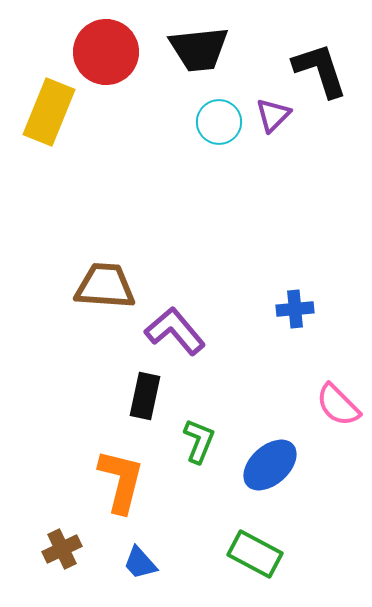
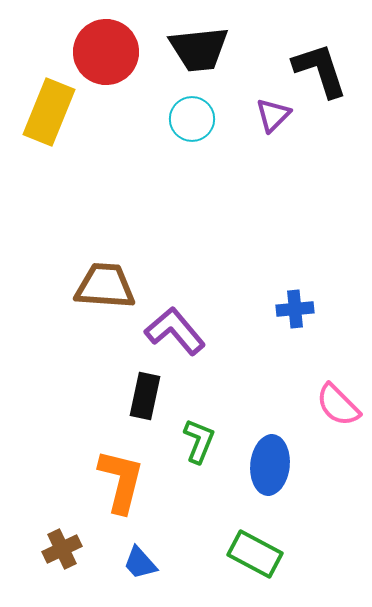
cyan circle: moved 27 px left, 3 px up
blue ellipse: rotated 42 degrees counterclockwise
